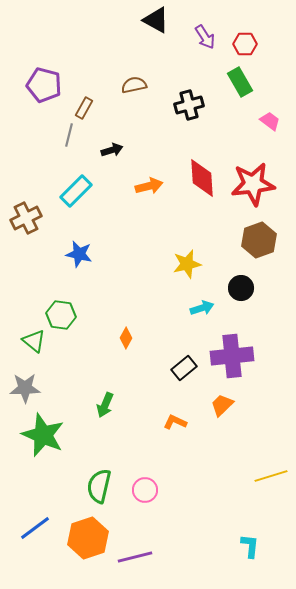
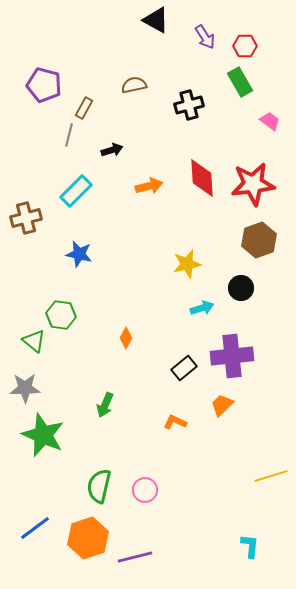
red hexagon: moved 2 px down
brown cross: rotated 12 degrees clockwise
